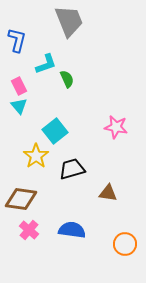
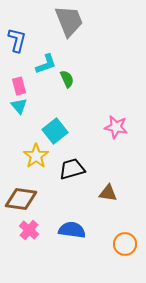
pink rectangle: rotated 12 degrees clockwise
